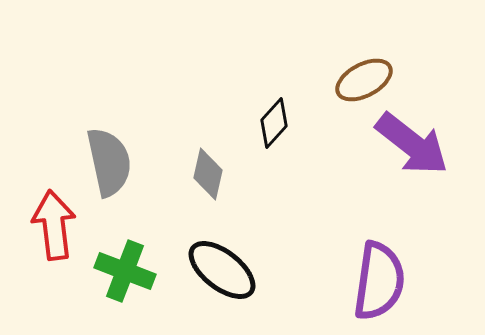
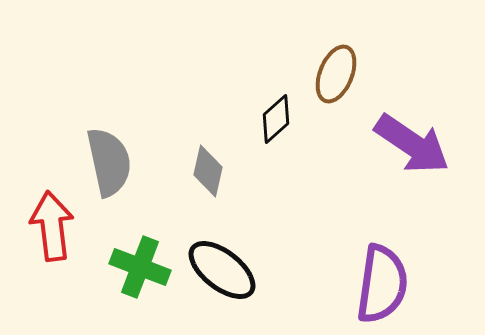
brown ellipse: moved 28 px left, 6 px up; rotated 40 degrees counterclockwise
black diamond: moved 2 px right, 4 px up; rotated 6 degrees clockwise
purple arrow: rotated 4 degrees counterclockwise
gray diamond: moved 3 px up
red arrow: moved 2 px left, 1 px down
green cross: moved 15 px right, 4 px up
purple semicircle: moved 3 px right, 3 px down
